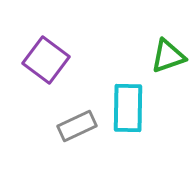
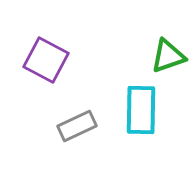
purple square: rotated 9 degrees counterclockwise
cyan rectangle: moved 13 px right, 2 px down
